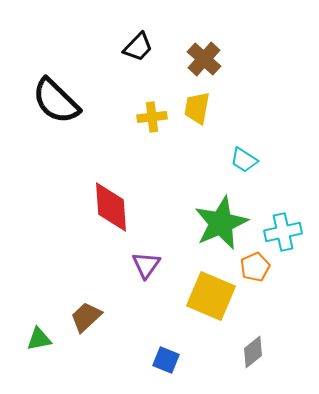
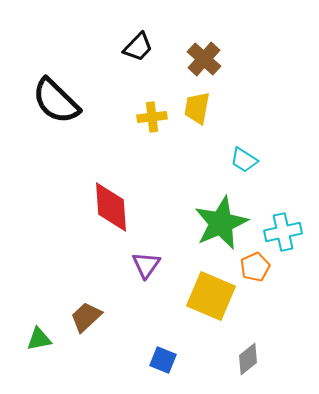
gray diamond: moved 5 px left, 7 px down
blue square: moved 3 px left
